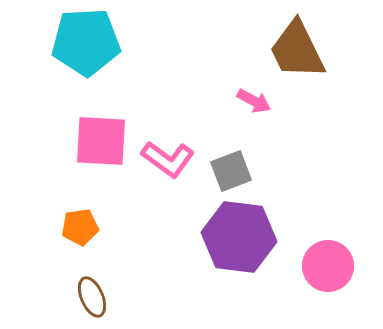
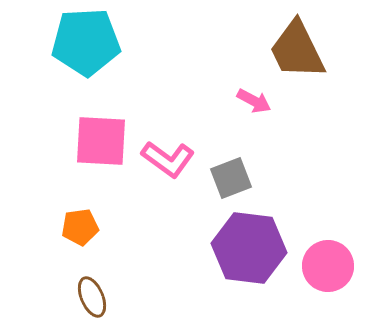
gray square: moved 7 px down
purple hexagon: moved 10 px right, 11 px down
